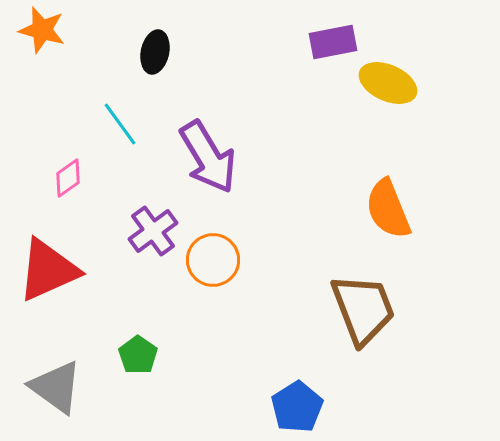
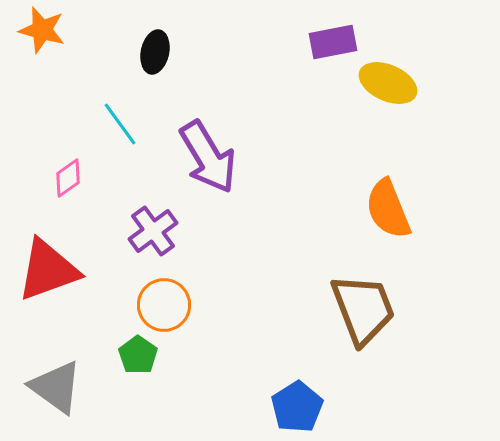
orange circle: moved 49 px left, 45 px down
red triangle: rotated 4 degrees clockwise
